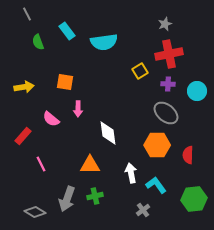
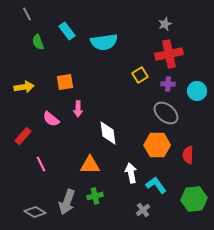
yellow square: moved 4 px down
orange square: rotated 18 degrees counterclockwise
gray arrow: moved 3 px down
